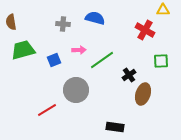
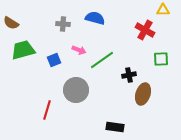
brown semicircle: moved 1 px down; rotated 49 degrees counterclockwise
pink arrow: rotated 24 degrees clockwise
green square: moved 2 px up
black cross: rotated 24 degrees clockwise
red line: rotated 42 degrees counterclockwise
